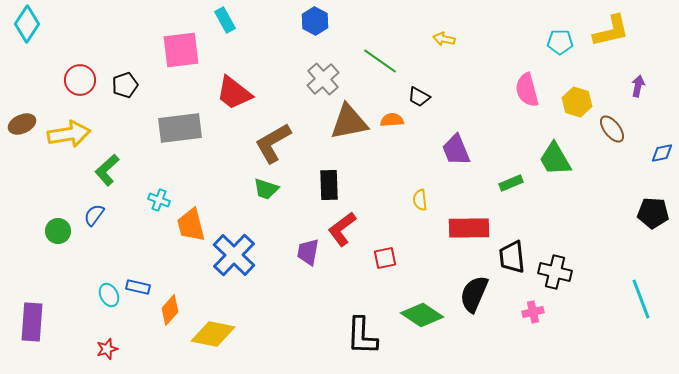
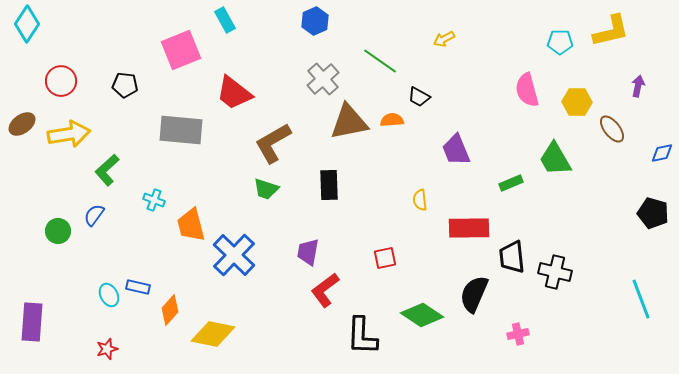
blue hexagon at (315, 21): rotated 8 degrees clockwise
yellow arrow at (444, 39): rotated 40 degrees counterclockwise
pink square at (181, 50): rotated 15 degrees counterclockwise
red circle at (80, 80): moved 19 px left, 1 px down
black pentagon at (125, 85): rotated 25 degrees clockwise
yellow hexagon at (577, 102): rotated 16 degrees counterclockwise
brown ellipse at (22, 124): rotated 12 degrees counterclockwise
gray rectangle at (180, 128): moved 1 px right, 2 px down; rotated 12 degrees clockwise
cyan cross at (159, 200): moved 5 px left
black pentagon at (653, 213): rotated 12 degrees clockwise
red L-shape at (342, 229): moved 17 px left, 61 px down
pink cross at (533, 312): moved 15 px left, 22 px down
